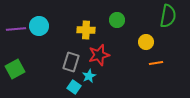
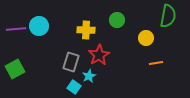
yellow circle: moved 4 px up
red star: rotated 15 degrees counterclockwise
